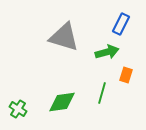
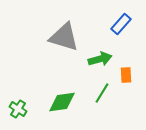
blue rectangle: rotated 15 degrees clockwise
green arrow: moved 7 px left, 7 px down
orange rectangle: rotated 21 degrees counterclockwise
green line: rotated 15 degrees clockwise
